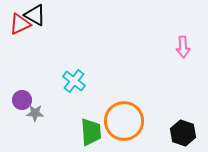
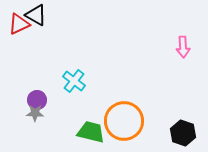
black triangle: moved 1 px right
red triangle: moved 1 px left
purple circle: moved 15 px right
green trapezoid: rotated 72 degrees counterclockwise
